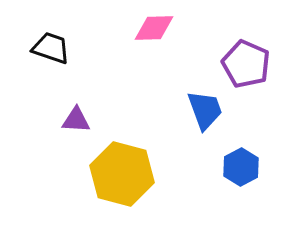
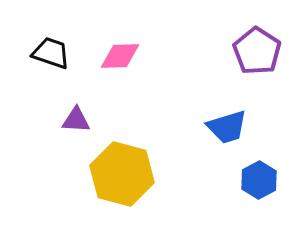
pink diamond: moved 34 px left, 28 px down
black trapezoid: moved 5 px down
purple pentagon: moved 11 px right, 13 px up; rotated 9 degrees clockwise
blue trapezoid: moved 22 px right, 17 px down; rotated 93 degrees clockwise
blue hexagon: moved 18 px right, 13 px down
